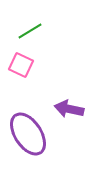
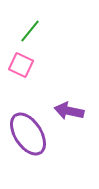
green line: rotated 20 degrees counterclockwise
purple arrow: moved 2 px down
